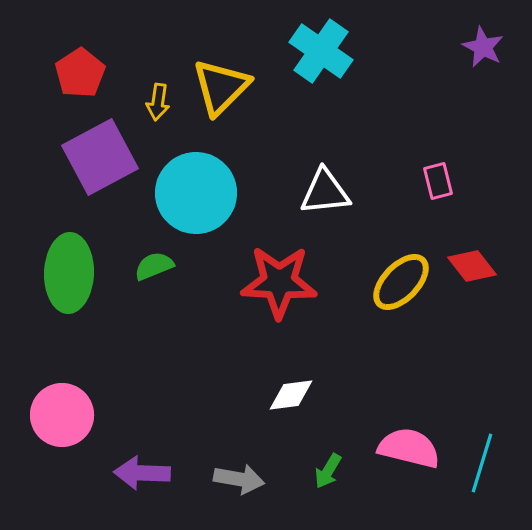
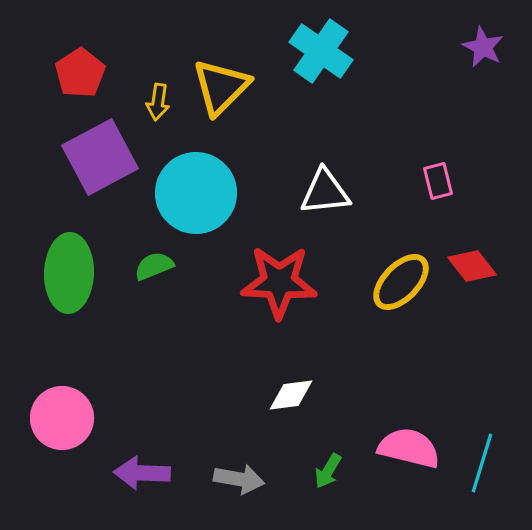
pink circle: moved 3 px down
